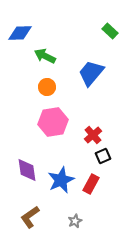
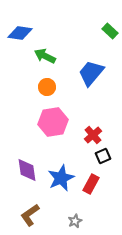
blue diamond: rotated 10 degrees clockwise
blue star: moved 2 px up
brown L-shape: moved 2 px up
